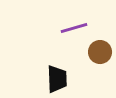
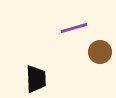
black trapezoid: moved 21 px left
